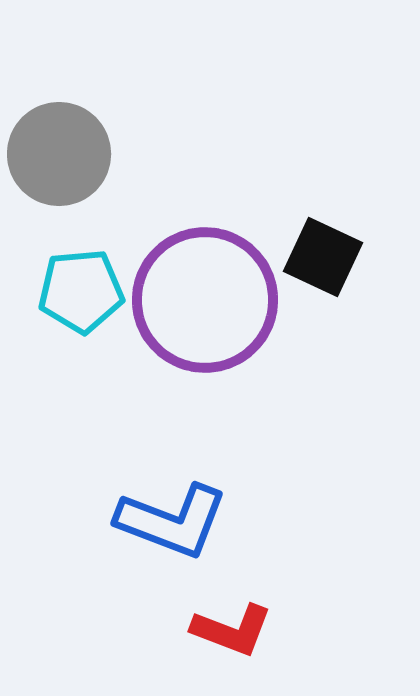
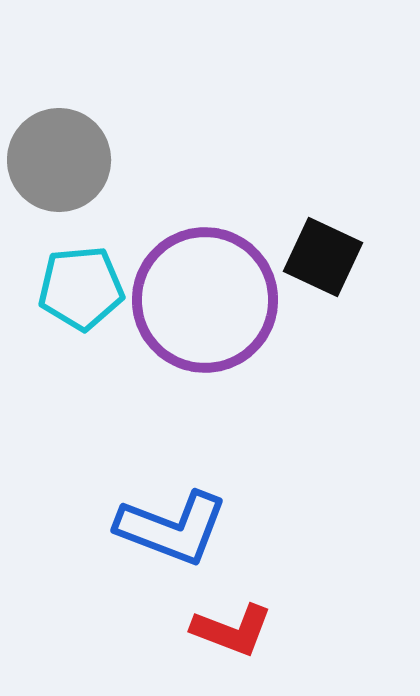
gray circle: moved 6 px down
cyan pentagon: moved 3 px up
blue L-shape: moved 7 px down
